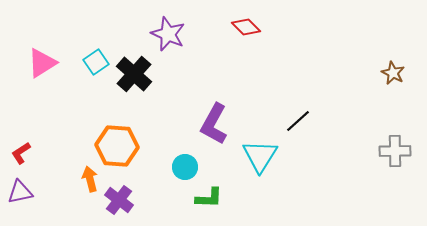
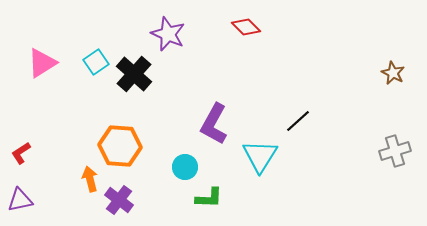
orange hexagon: moved 3 px right
gray cross: rotated 16 degrees counterclockwise
purple triangle: moved 8 px down
